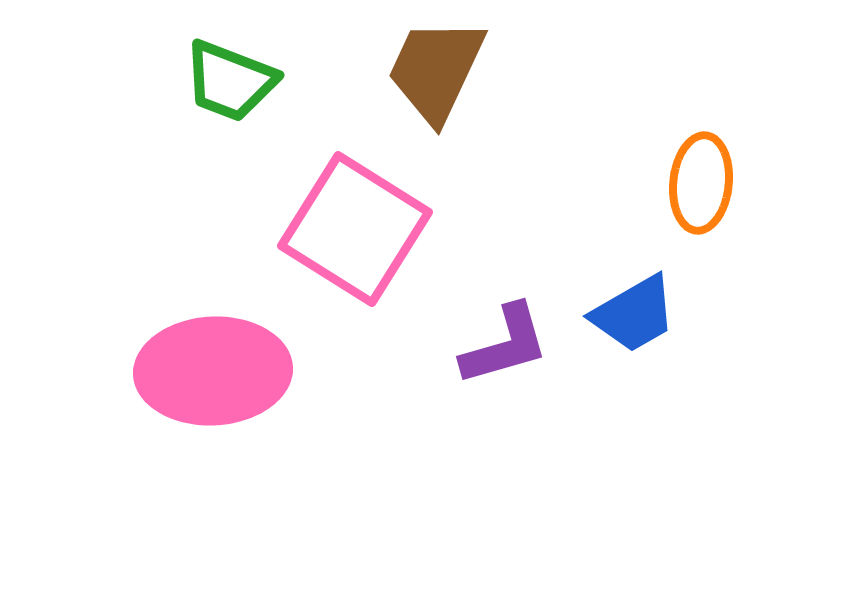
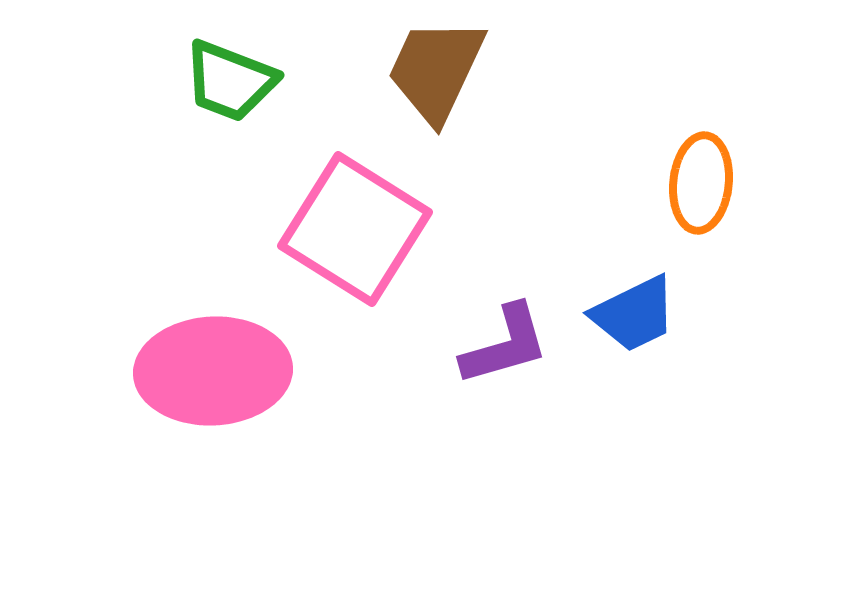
blue trapezoid: rotated 4 degrees clockwise
